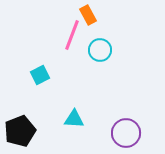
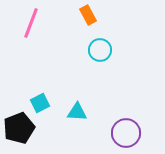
pink line: moved 41 px left, 12 px up
cyan square: moved 28 px down
cyan triangle: moved 3 px right, 7 px up
black pentagon: moved 1 px left, 3 px up
